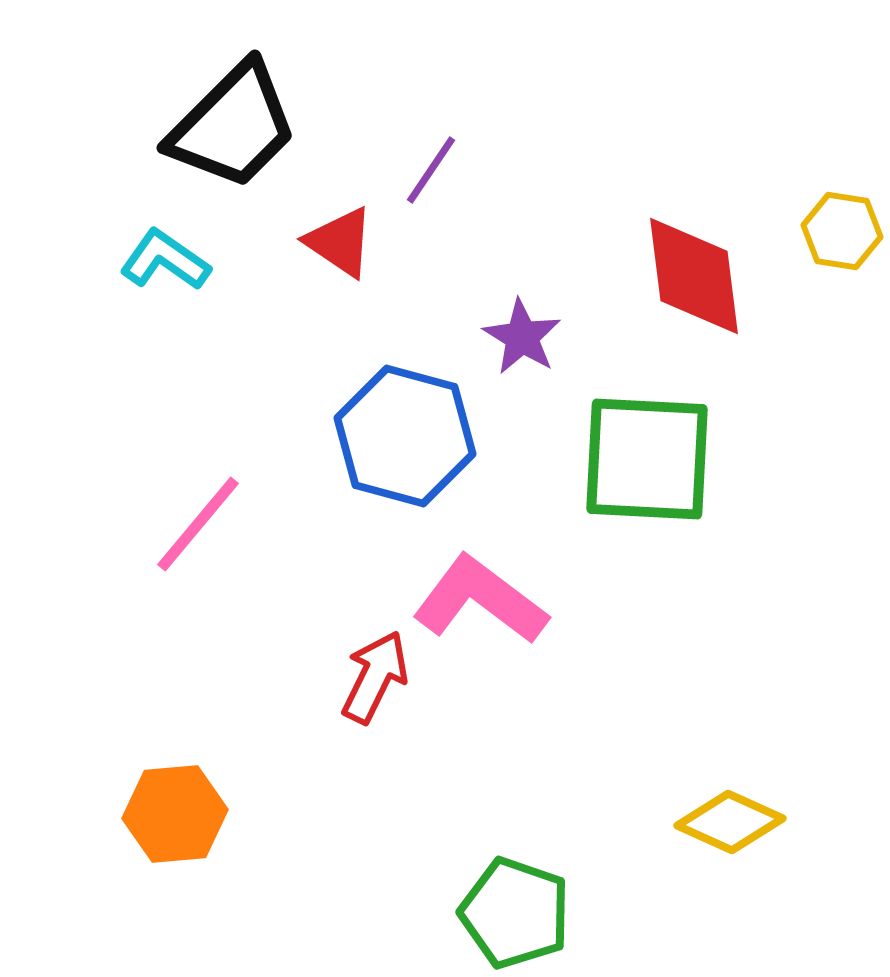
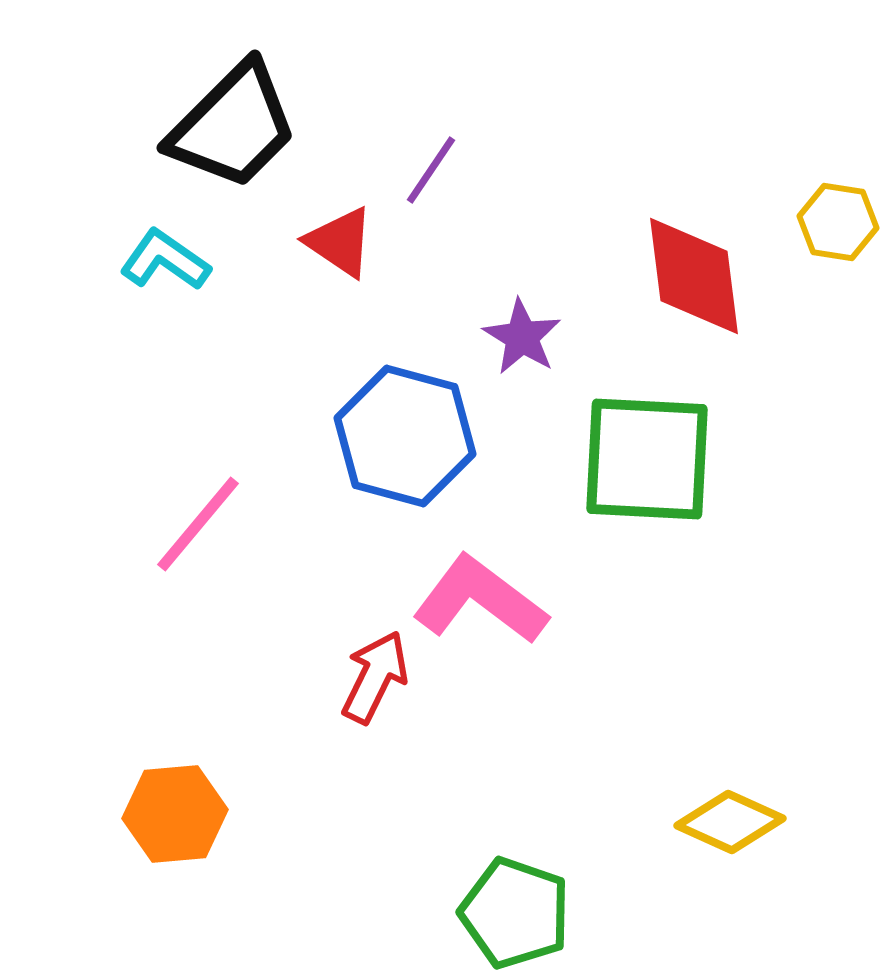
yellow hexagon: moved 4 px left, 9 px up
